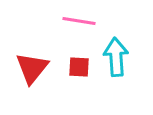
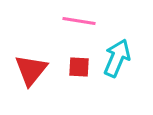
cyan arrow: moved 1 px right, 1 px down; rotated 27 degrees clockwise
red triangle: moved 1 px left, 2 px down
